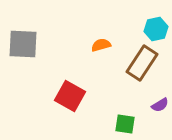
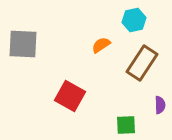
cyan hexagon: moved 22 px left, 9 px up
orange semicircle: rotated 18 degrees counterclockwise
purple semicircle: rotated 60 degrees counterclockwise
green square: moved 1 px right, 1 px down; rotated 10 degrees counterclockwise
